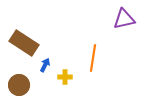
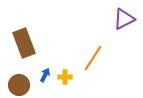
purple triangle: rotated 15 degrees counterclockwise
brown rectangle: rotated 36 degrees clockwise
orange line: rotated 24 degrees clockwise
blue arrow: moved 10 px down
